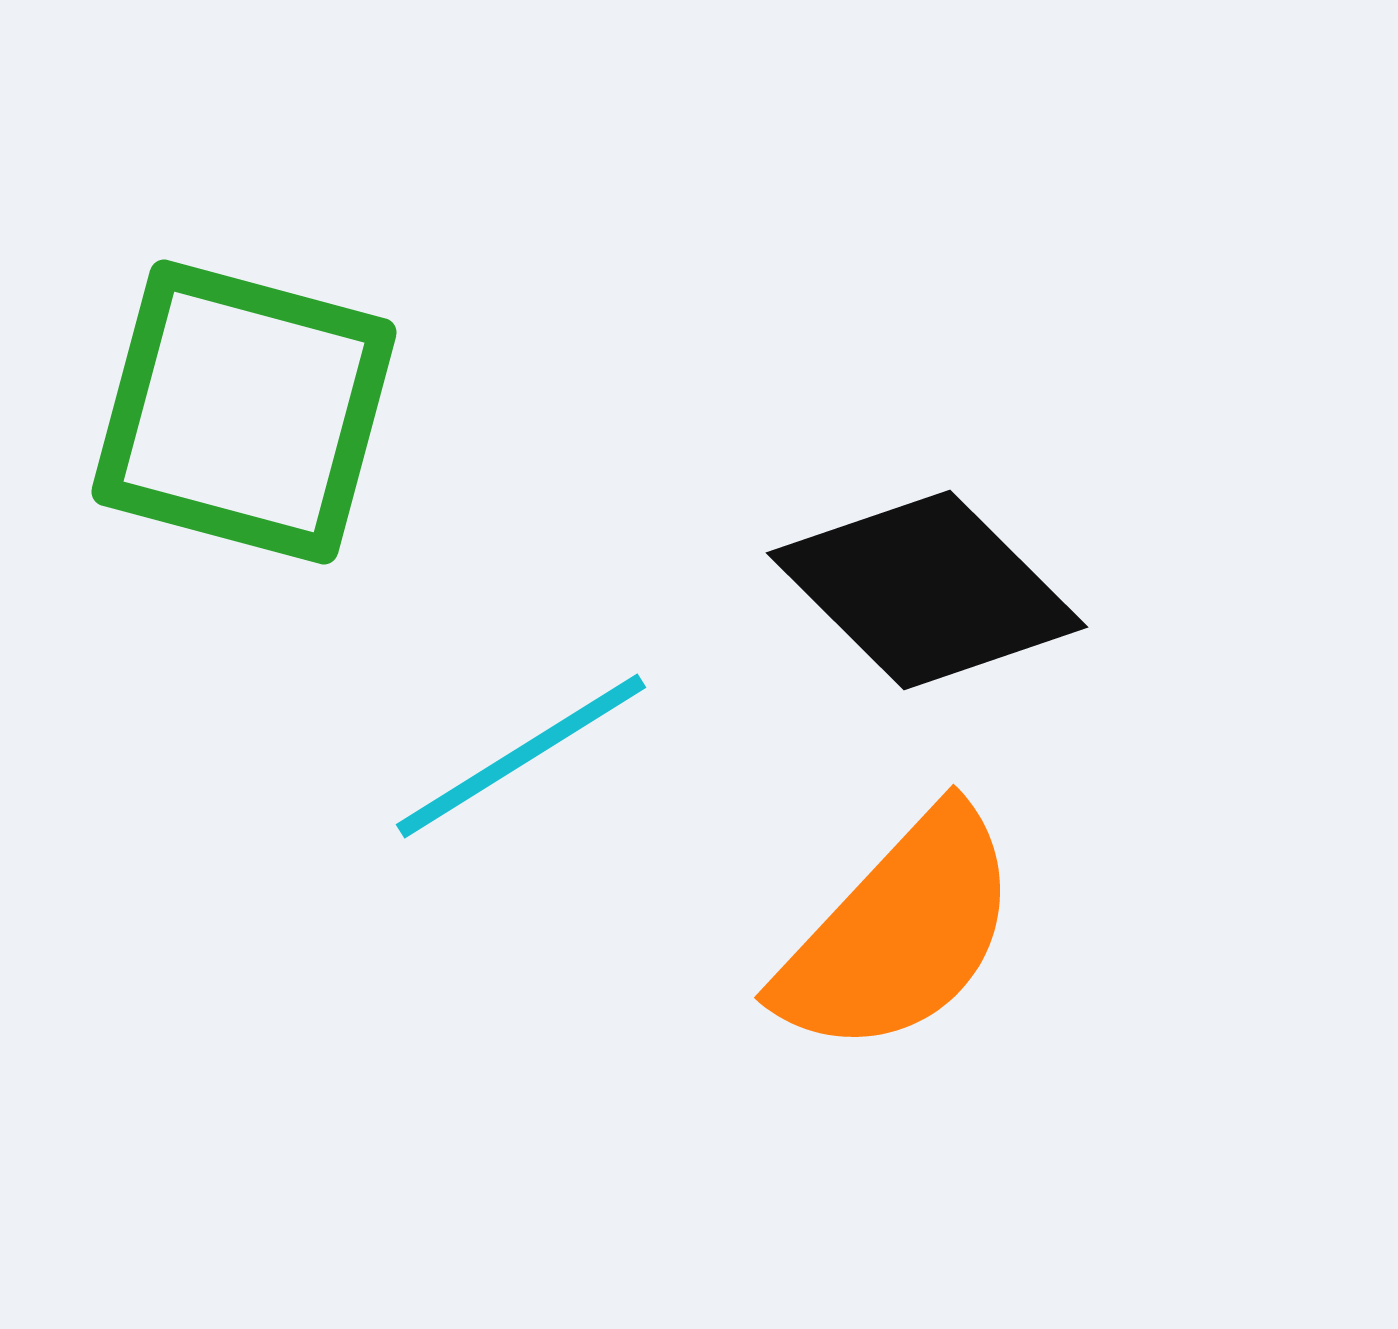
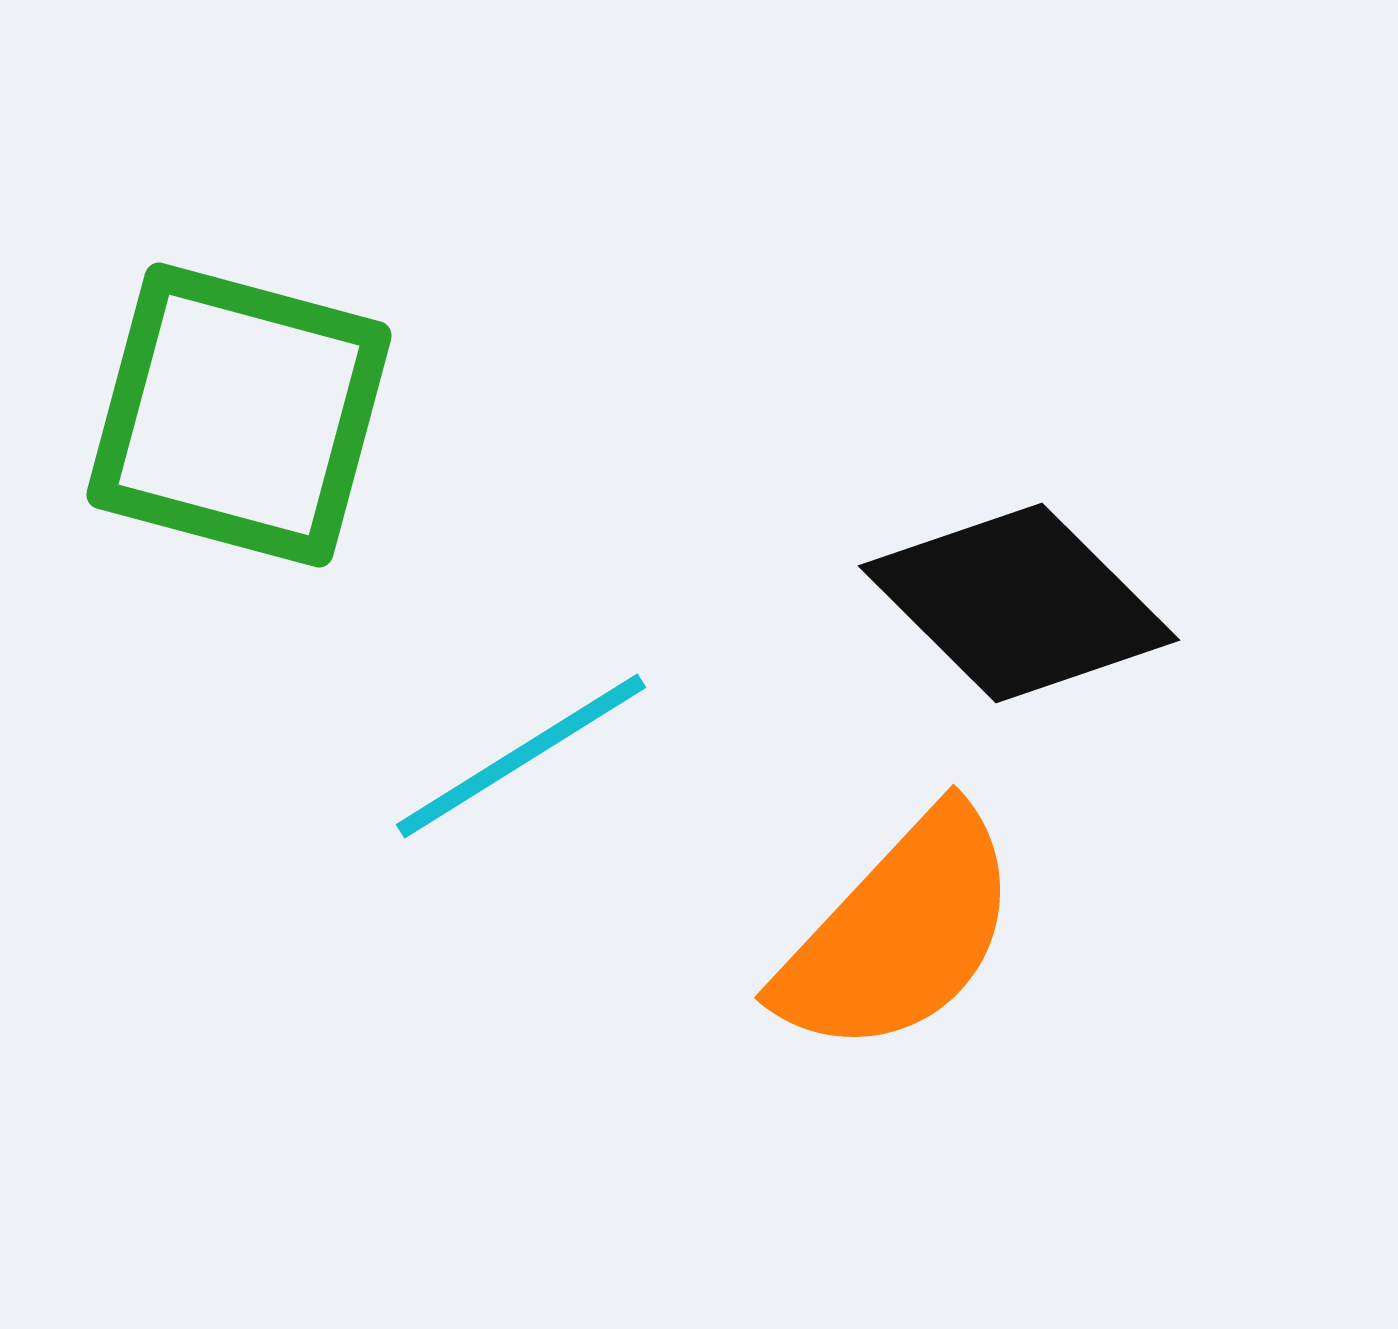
green square: moved 5 px left, 3 px down
black diamond: moved 92 px right, 13 px down
